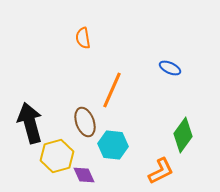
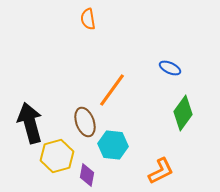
orange semicircle: moved 5 px right, 19 px up
orange line: rotated 12 degrees clockwise
green diamond: moved 22 px up
purple diamond: moved 3 px right; rotated 35 degrees clockwise
